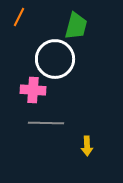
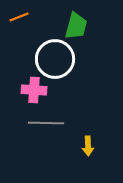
orange line: rotated 42 degrees clockwise
pink cross: moved 1 px right
yellow arrow: moved 1 px right
